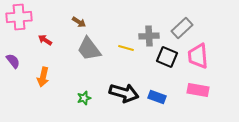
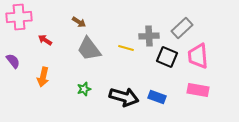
black arrow: moved 4 px down
green star: moved 9 px up
